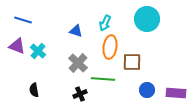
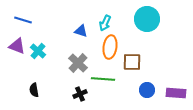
blue triangle: moved 5 px right
